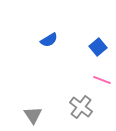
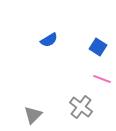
blue square: rotated 18 degrees counterclockwise
pink line: moved 1 px up
gray triangle: rotated 18 degrees clockwise
